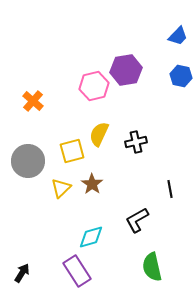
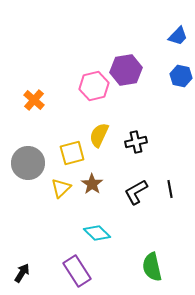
orange cross: moved 1 px right, 1 px up
yellow semicircle: moved 1 px down
yellow square: moved 2 px down
gray circle: moved 2 px down
black L-shape: moved 1 px left, 28 px up
cyan diamond: moved 6 px right, 4 px up; rotated 60 degrees clockwise
